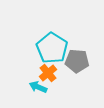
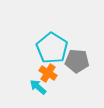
orange cross: rotated 18 degrees counterclockwise
cyan arrow: rotated 18 degrees clockwise
